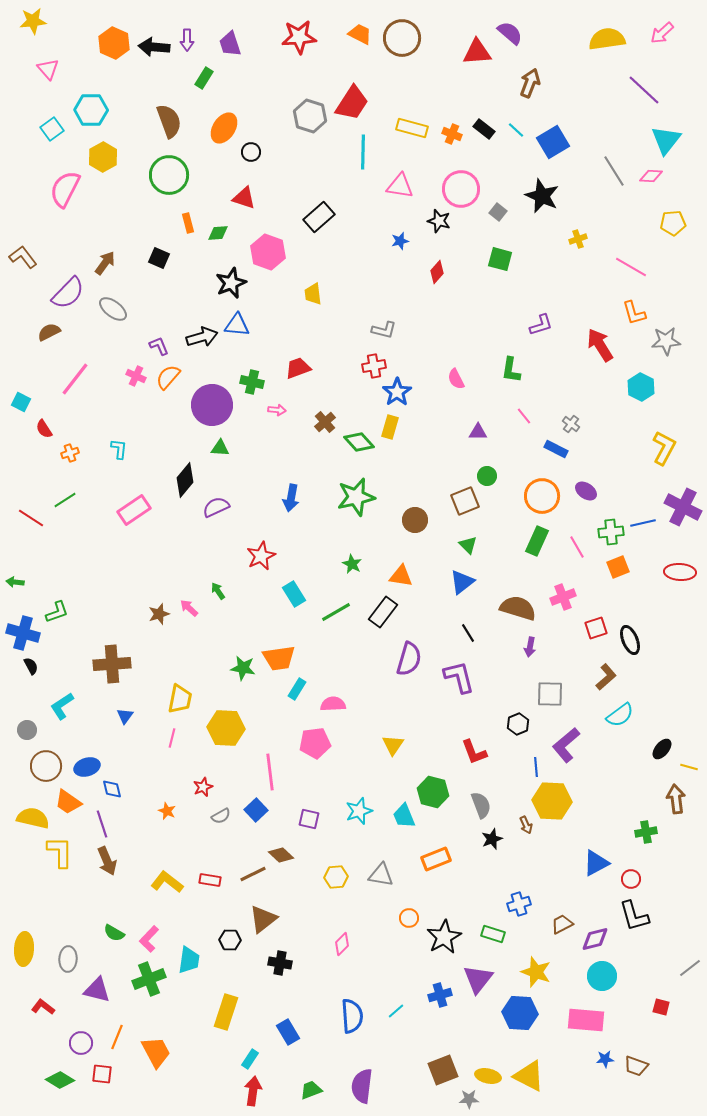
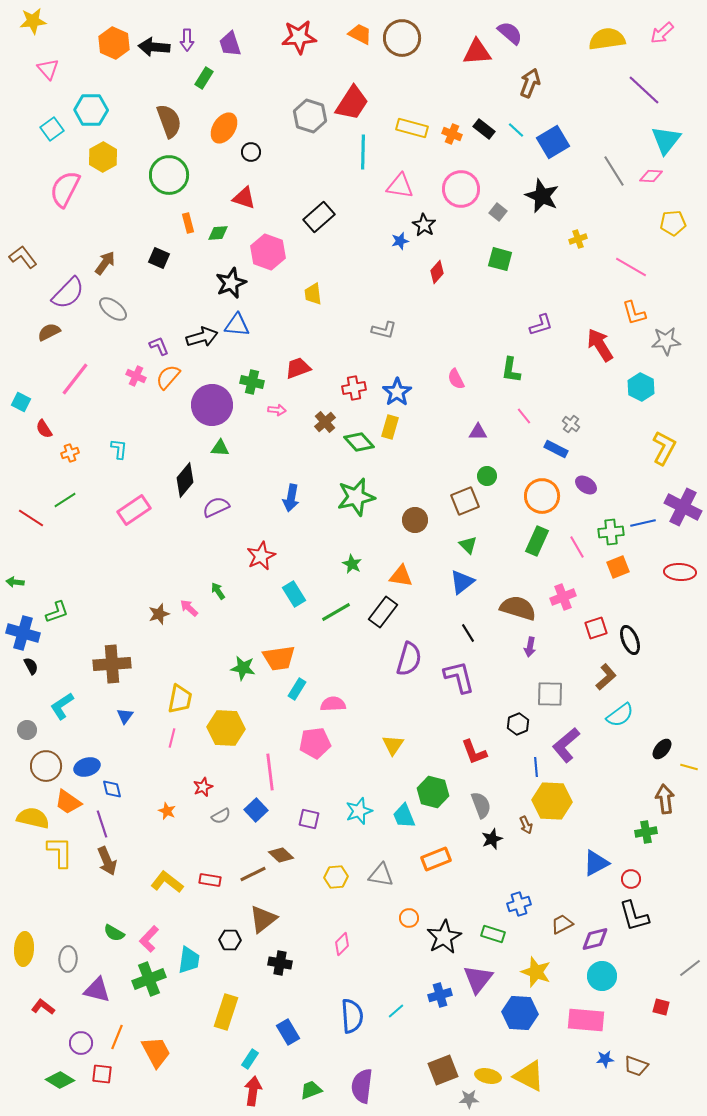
black star at (439, 221): moved 15 px left, 4 px down; rotated 15 degrees clockwise
red cross at (374, 366): moved 20 px left, 22 px down
purple ellipse at (586, 491): moved 6 px up
brown arrow at (676, 799): moved 11 px left
